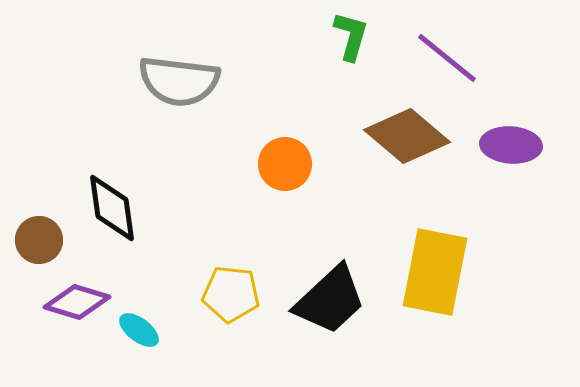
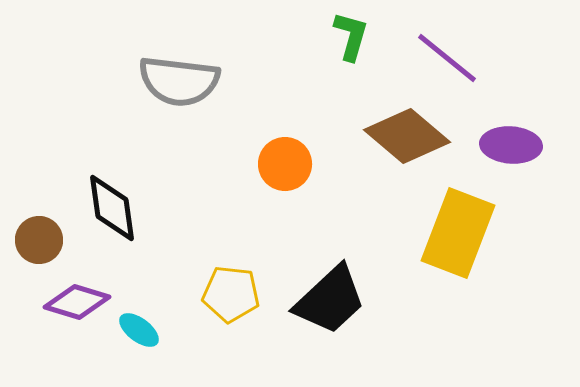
yellow rectangle: moved 23 px right, 39 px up; rotated 10 degrees clockwise
